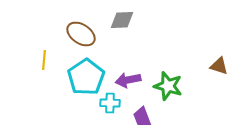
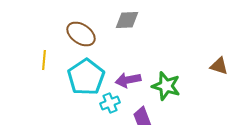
gray diamond: moved 5 px right
green star: moved 2 px left
cyan cross: rotated 24 degrees counterclockwise
